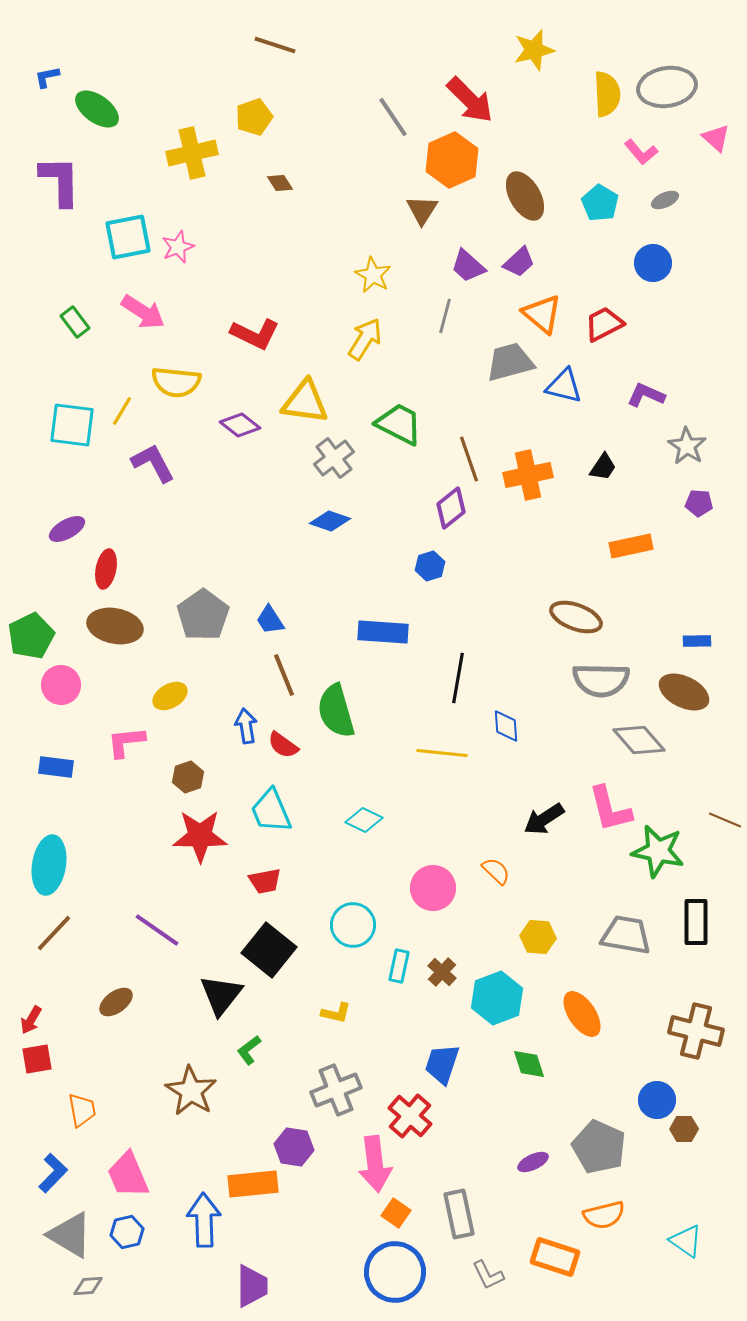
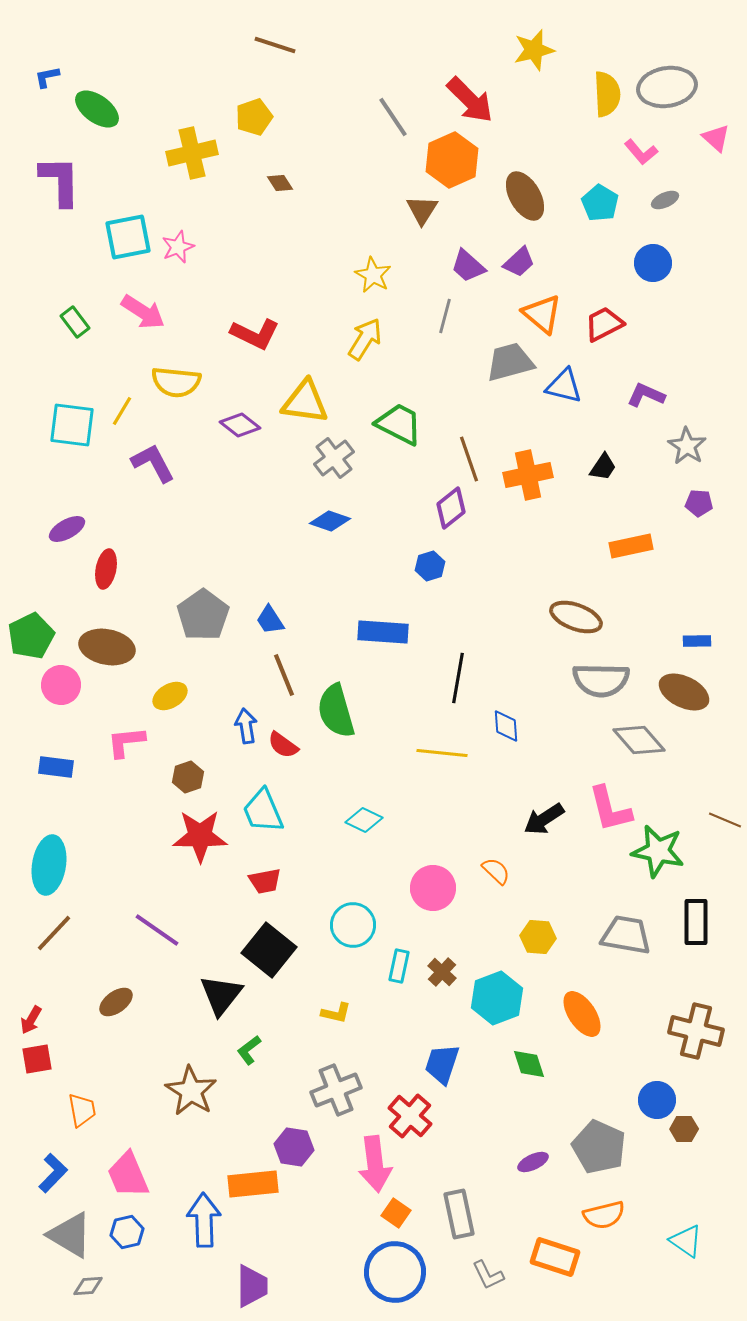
brown ellipse at (115, 626): moved 8 px left, 21 px down
cyan trapezoid at (271, 811): moved 8 px left
